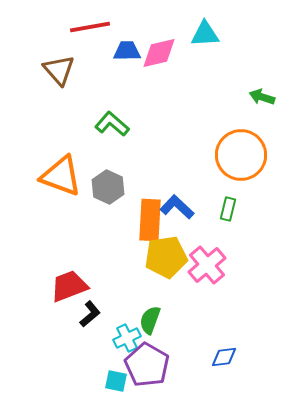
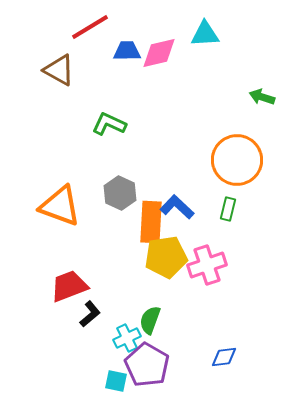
red line: rotated 21 degrees counterclockwise
brown triangle: rotated 20 degrees counterclockwise
green L-shape: moved 3 px left; rotated 16 degrees counterclockwise
orange circle: moved 4 px left, 5 px down
orange triangle: moved 1 px left, 30 px down
gray hexagon: moved 12 px right, 6 px down
orange rectangle: moved 1 px right, 2 px down
pink cross: rotated 21 degrees clockwise
